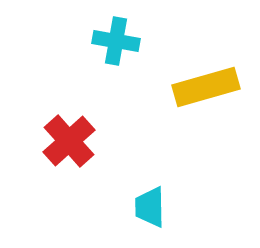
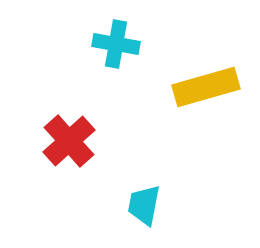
cyan cross: moved 3 px down
cyan trapezoid: moved 6 px left, 2 px up; rotated 12 degrees clockwise
